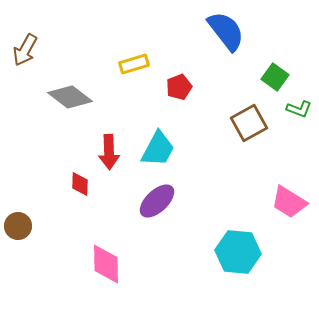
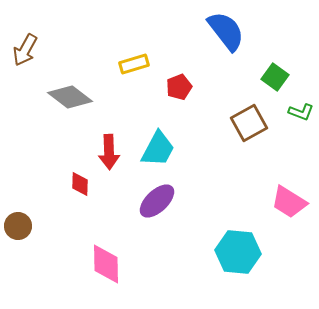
green L-shape: moved 2 px right, 3 px down
